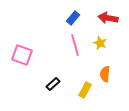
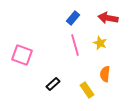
yellow rectangle: moved 2 px right; rotated 63 degrees counterclockwise
